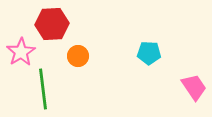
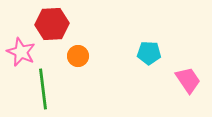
pink star: rotated 16 degrees counterclockwise
pink trapezoid: moved 6 px left, 7 px up
